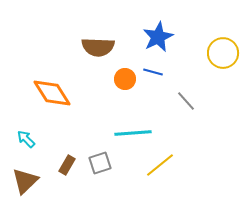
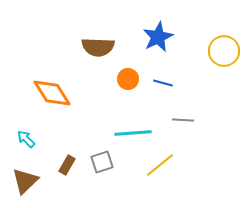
yellow circle: moved 1 px right, 2 px up
blue line: moved 10 px right, 11 px down
orange circle: moved 3 px right
gray line: moved 3 px left, 19 px down; rotated 45 degrees counterclockwise
gray square: moved 2 px right, 1 px up
